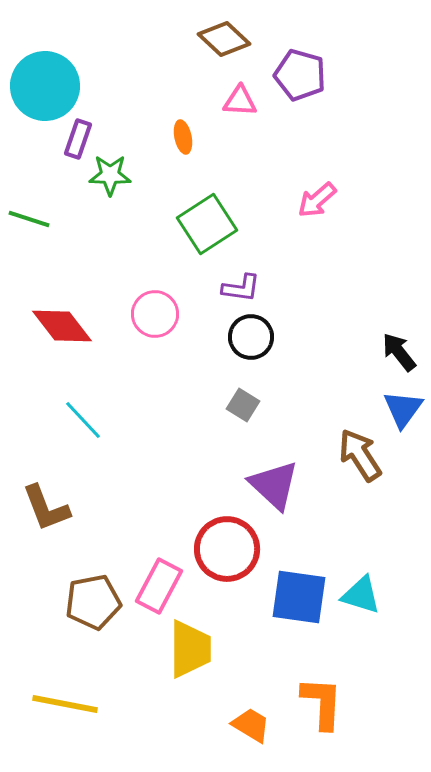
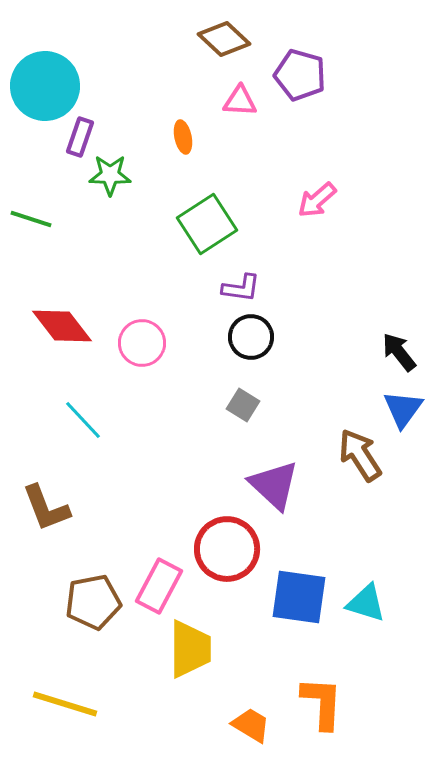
purple rectangle: moved 2 px right, 2 px up
green line: moved 2 px right
pink circle: moved 13 px left, 29 px down
cyan triangle: moved 5 px right, 8 px down
yellow line: rotated 6 degrees clockwise
